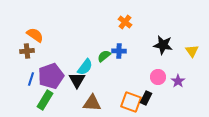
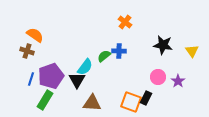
brown cross: rotated 24 degrees clockwise
